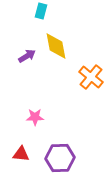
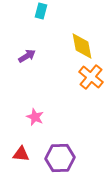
yellow diamond: moved 26 px right
pink star: rotated 24 degrees clockwise
